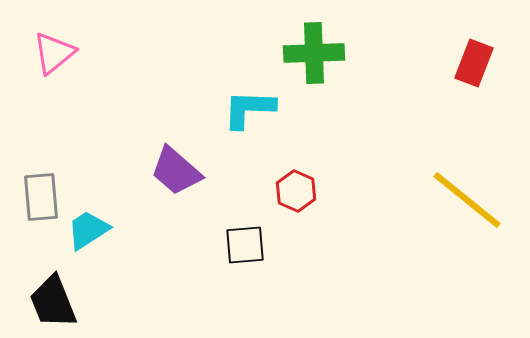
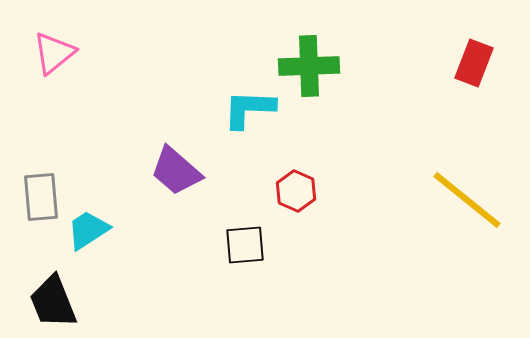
green cross: moved 5 px left, 13 px down
